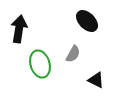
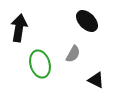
black arrow: moved 1 px up
